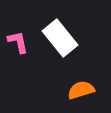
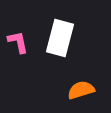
white rectangle: rotated 54 degrees clockwise
